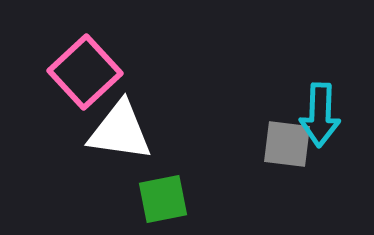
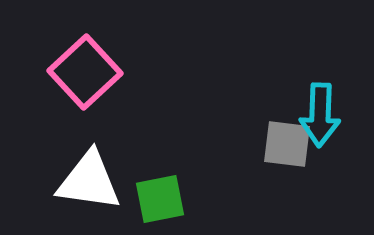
white triangle: moved 31 px left, 50 px down
green square: moved 3 px left
